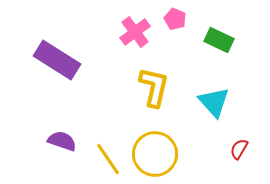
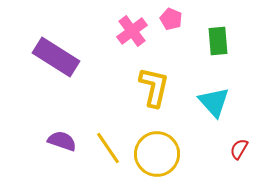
pink pentagon: moved 4 px left
pink cross: moved 3 px left, 1 px up
green rectangle: moved 1 px left, 1 px down; rotated 60 degrees clockwise
purple rectangle: moved 1 px left, 3 px up
yellow circle: moved 2 px right
yellow line: moved 11 px up
